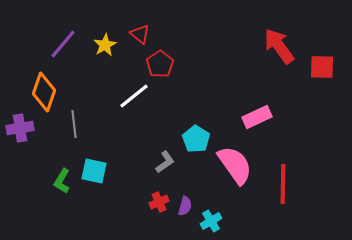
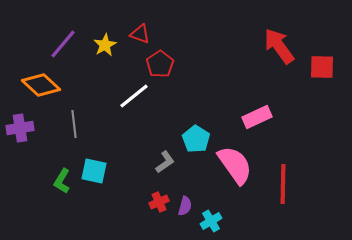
red triangle: rotated 20 degrees counterclockwise
orange diamond: moved 3 px left, 7 px up; rotated 66 degrees counterclockwise
